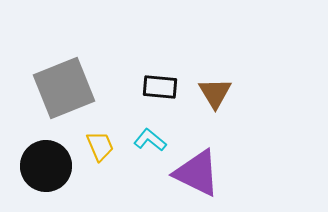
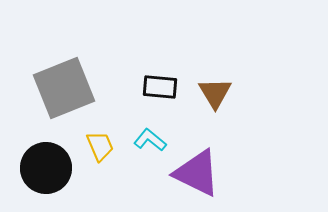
black circle: moved 2 px down
